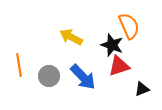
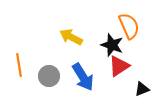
red triangle: rotated 15 degrees counterclockwise
blue arrow: rotated 12 degrees clockwise
